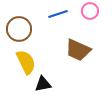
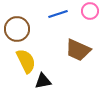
brown circle: moved 2 px left
yellow semicircle: moved 1 px up
black triangle: moved 3 px up
